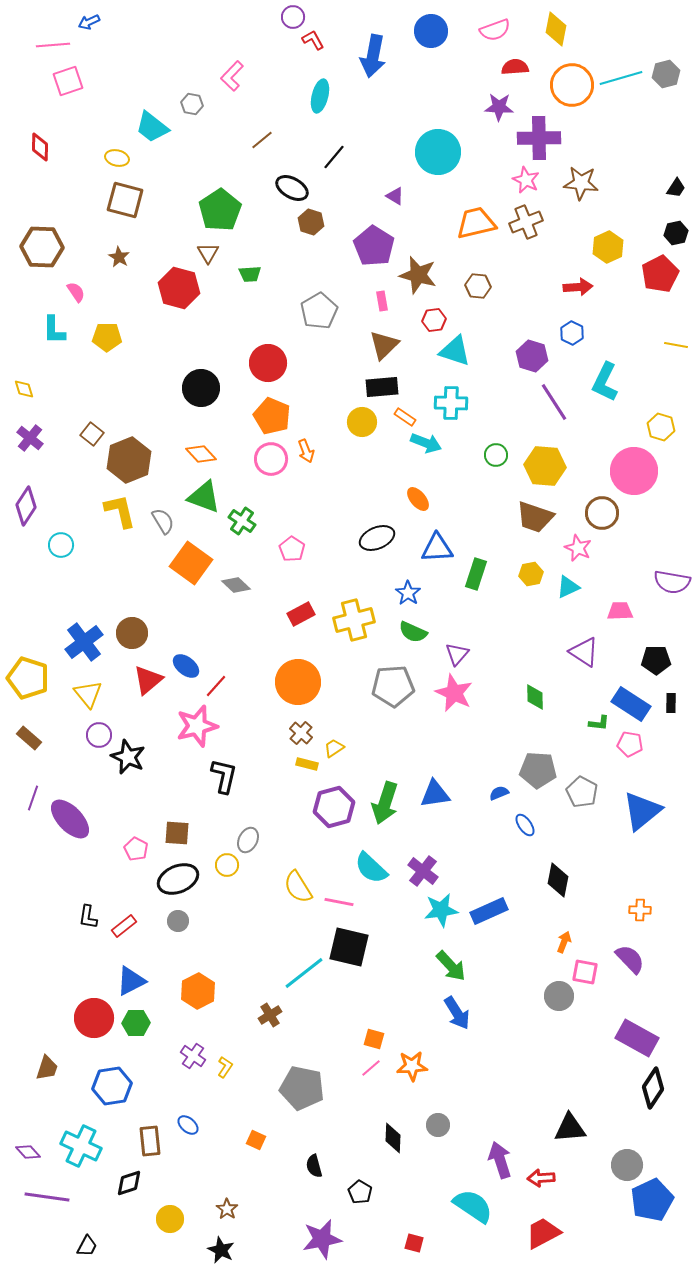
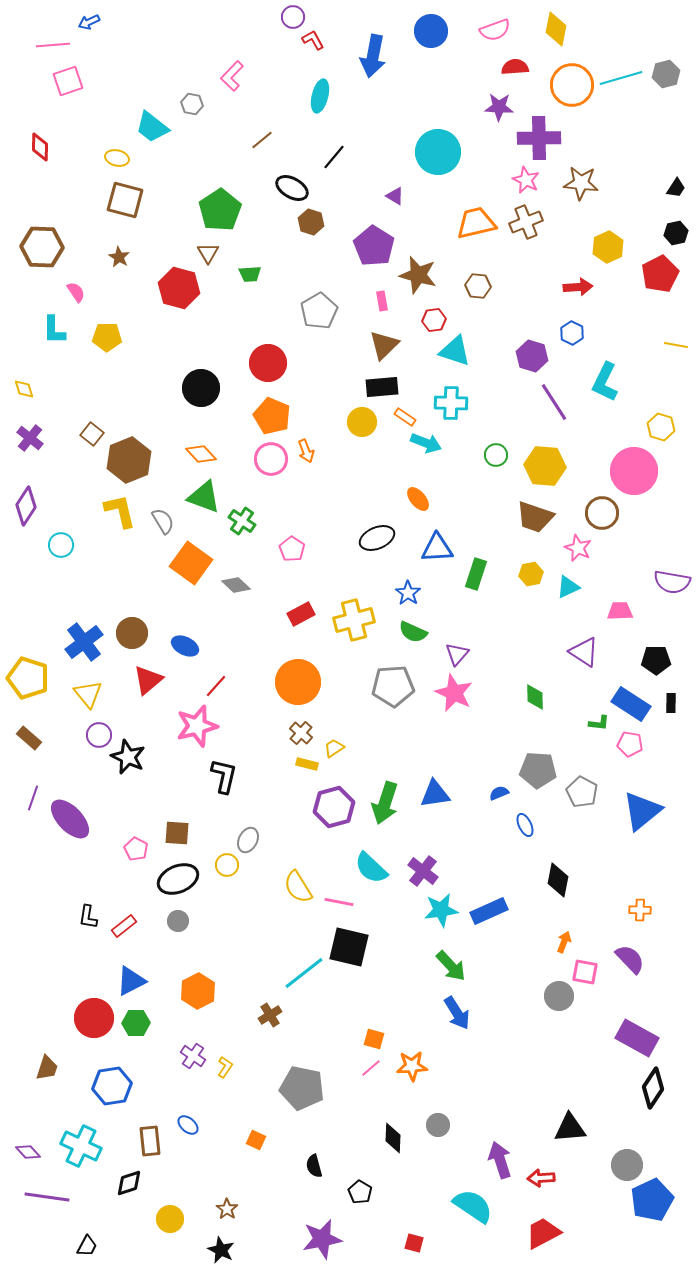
blue ellipse at (186, 666): moved 1 px left, 20 px up; rotated 12 degrees counterclockwise
blue ellipse at (525, 825): rotated 10 degrees clockwise
